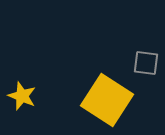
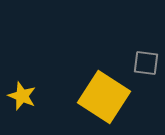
yellow square: moved 3 px left, 3 px up
